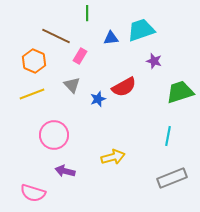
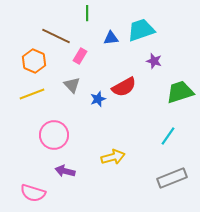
cyan line: rotated 24 degrees clockwise
